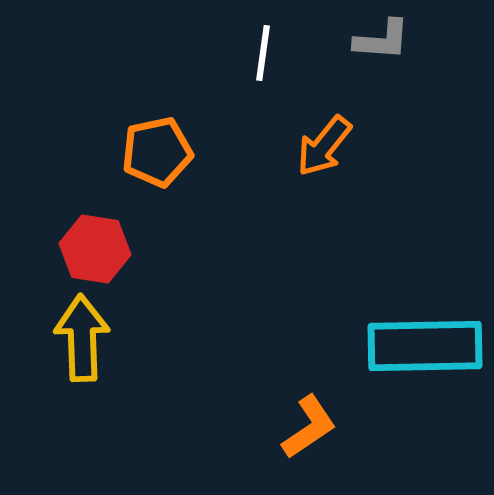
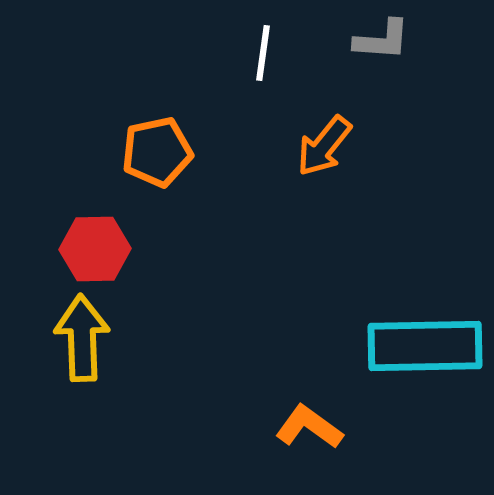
red hexagon: rotated 10 degrees counterclockwise
orange L-shape: rotated 110 degrees counterclockwise
